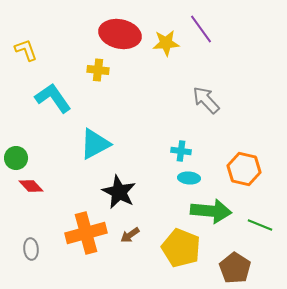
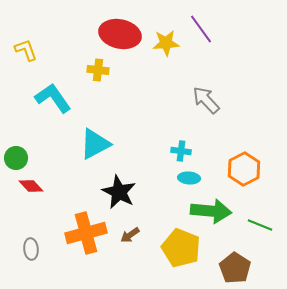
orange hexagon: rotated 20 degrees clockwise
